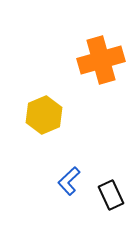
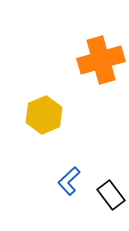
black rectangle: rotated 12 degrees counterclockwise
